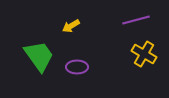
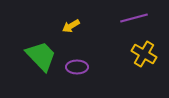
purple line: moved 2 px left, 2 px up
green trapezoid: moved 2 px right; rotated 8 degrees counterclockwise
